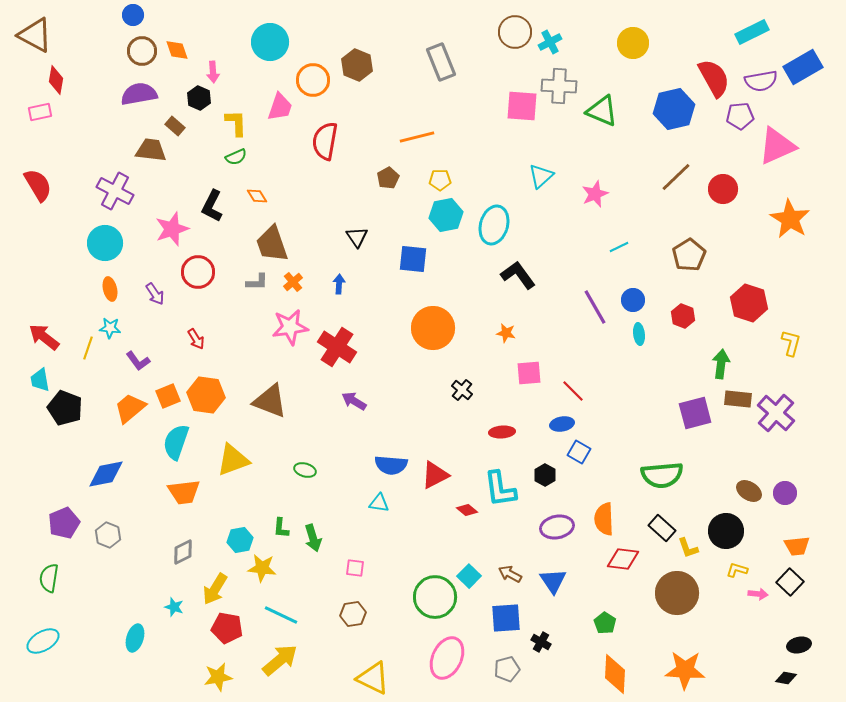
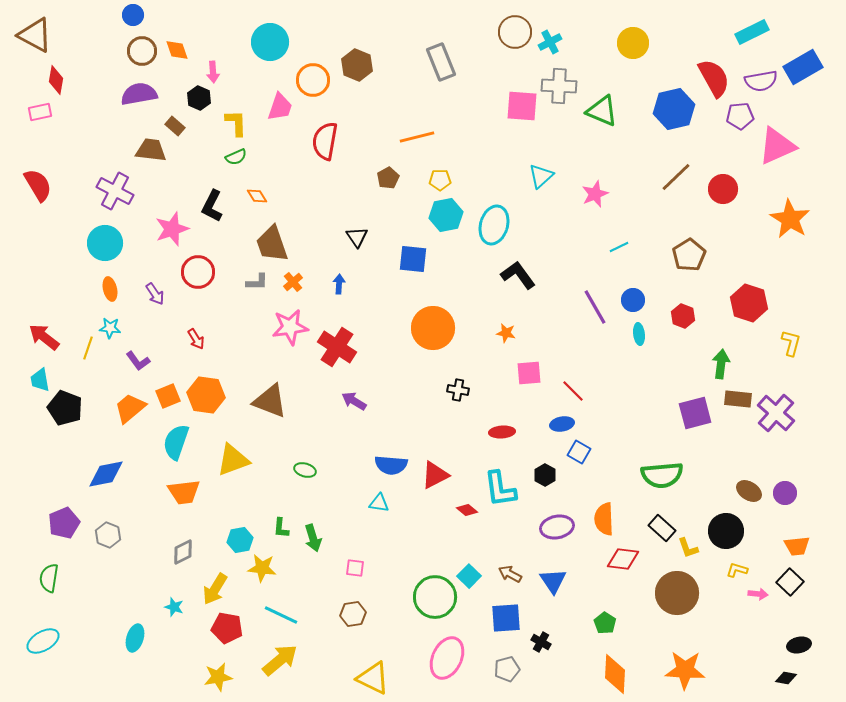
black cross at (462, 390): moved 4 px left; rotated 30 degrees counterclockwise
